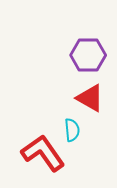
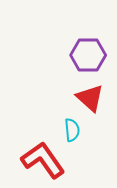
red triangle: rotated 12 degrees clockwise
red L-shape: moved 7 px down
